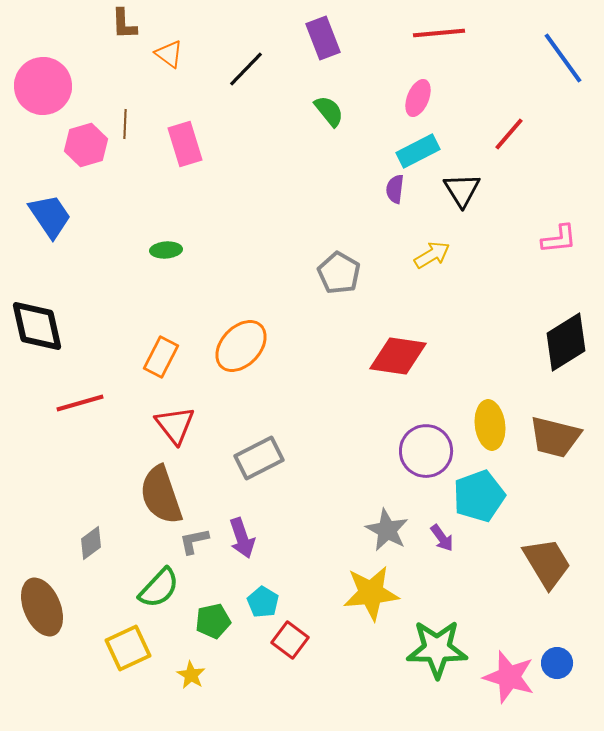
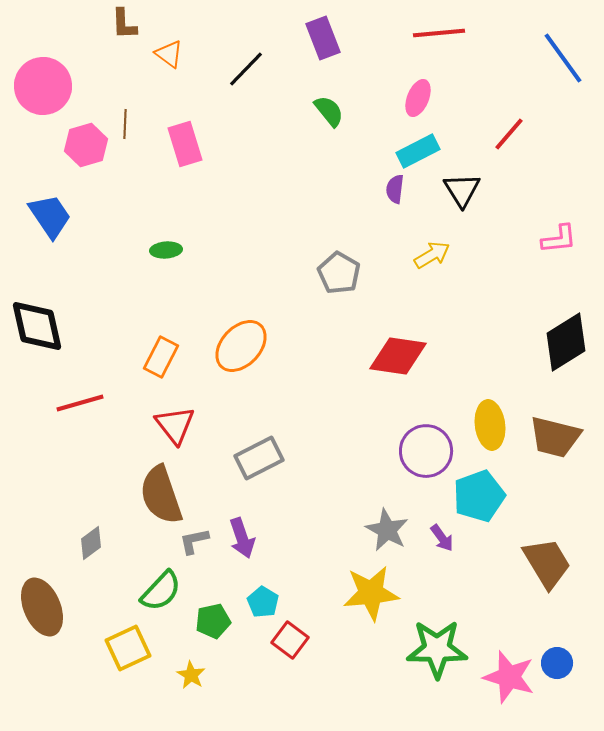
green semicircle at (159, 588): moved 2 px right, 3 px down
